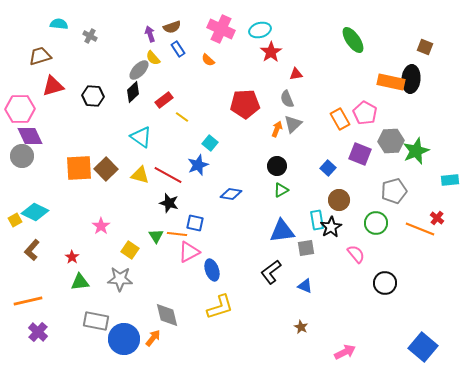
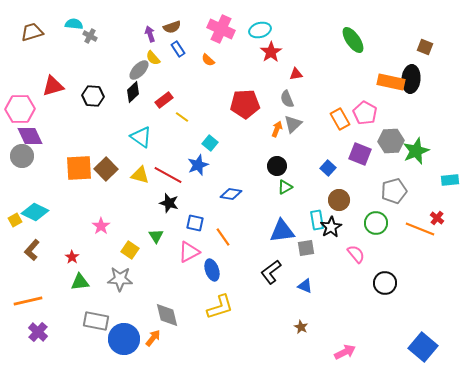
cyan semicircle at (59, 24): moved 15 px right
brown trapezoid at (40, 56): moved 8 px left, 24 px up
green triangle at (281, 190): moved 4 px right, 3 px up
orange line at (177, 234): moved 46 px right, 3 px down; rotated 48 degrees clockwise
